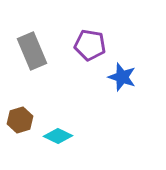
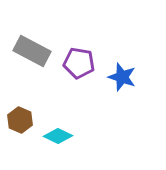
purple pentagon: moved 11 px left, 18 px down
gray rectangle: rotated 39 degrees counterclockwise
brown hexagon: rotated 20 degrees counterclockwise
